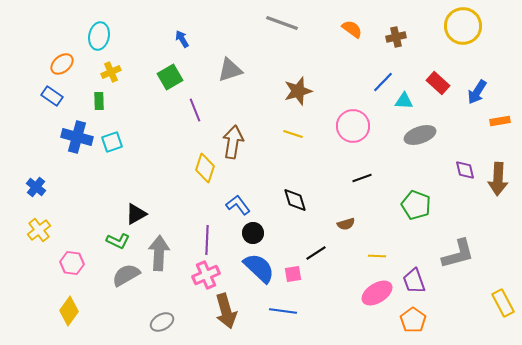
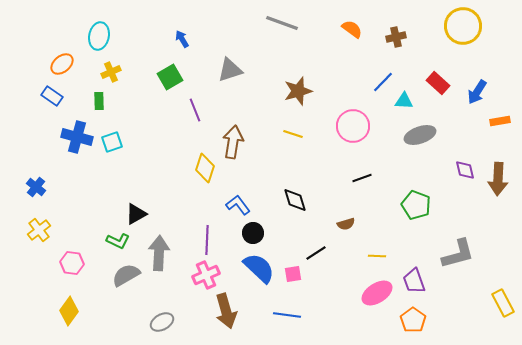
blue line at (283, 311): moved 4 px right, 4 px down
